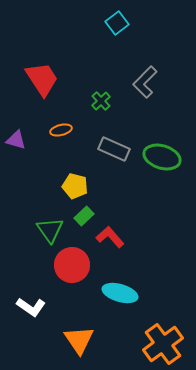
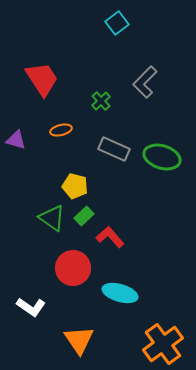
green triangle: moved 2 px right, 12 px up; rotated 20 degrees counterclockwise
red circle: moved 1 px right, 3 px down
